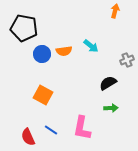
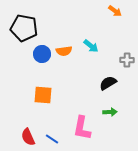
orange arrow: rotated 112 degrees clockwise
gray cross: rotated 24 degrees clockwise
orange square: rotated 24 degrees counterclockwise
green arrow: moved 1 px left, 4 px down
blue line: moved 1 px right, 9 px down
